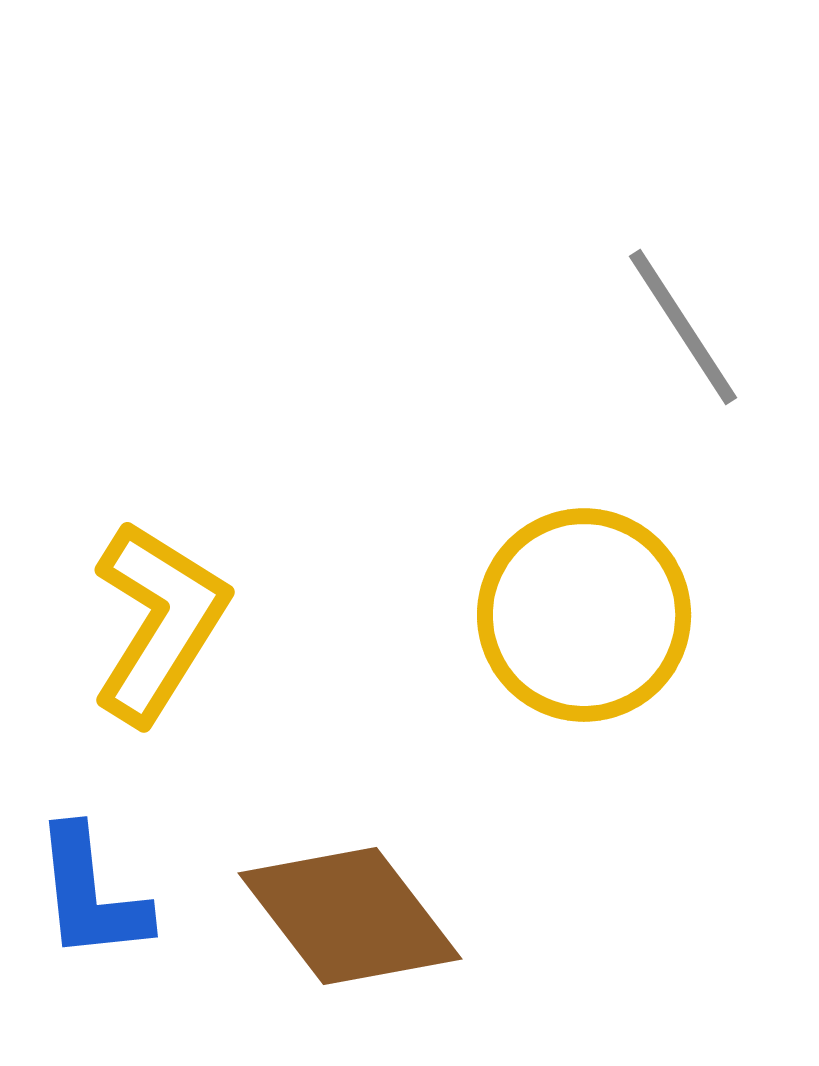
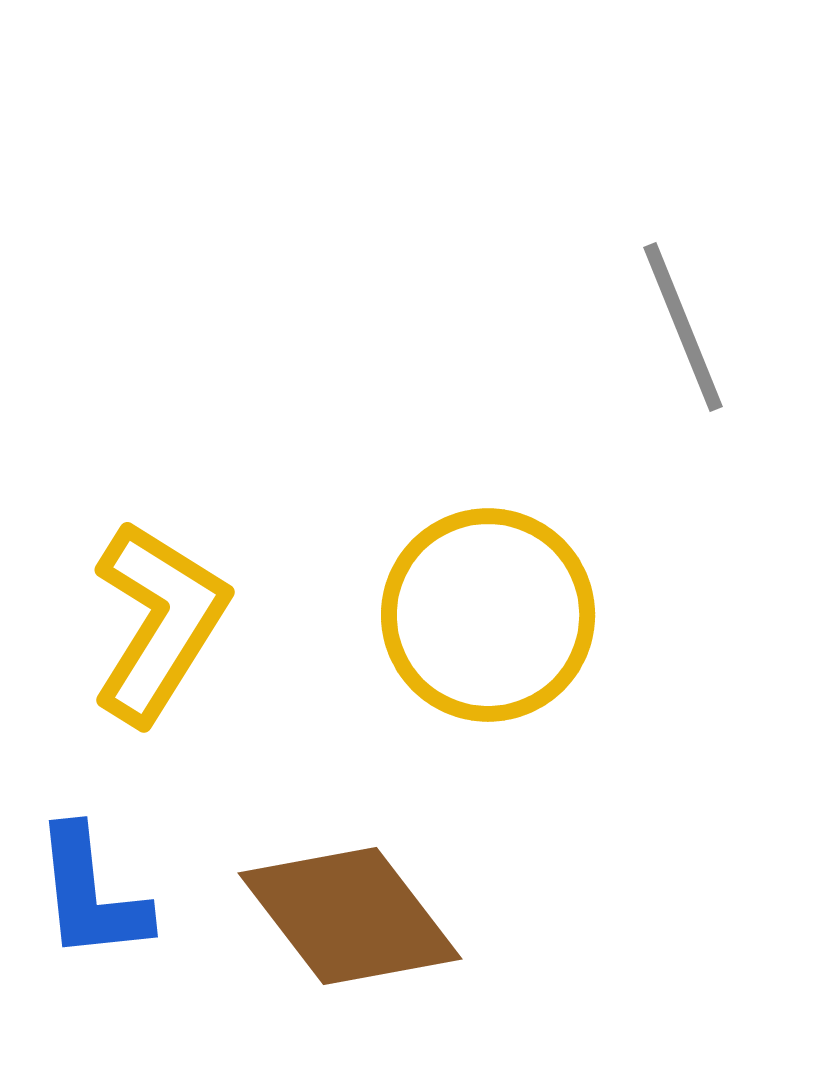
gray line: rotated 11 degrees clockwise
yellow circle: moved 96 px left
